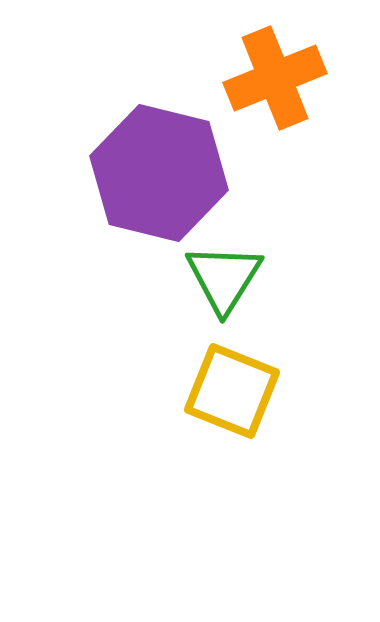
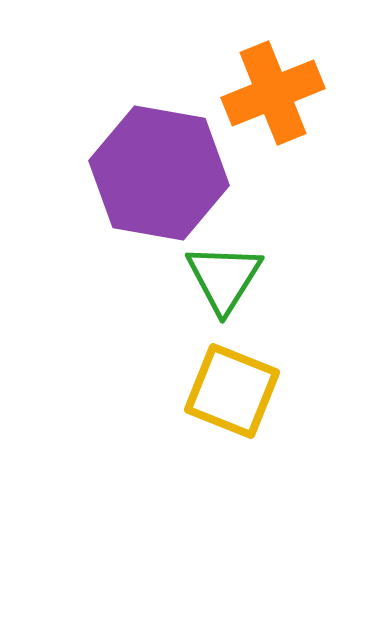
orange cross: moved 2 px left, 15 px down
purple hexagon: rotated 4 degrees counterclockwise
